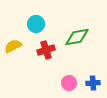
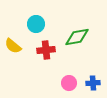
yellow semicircle: rotated 114 degrees counterclockwise
red cross: rotated 12 degrees clockwise
